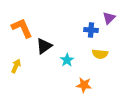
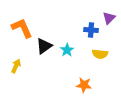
cyan star: moved 10 px up
